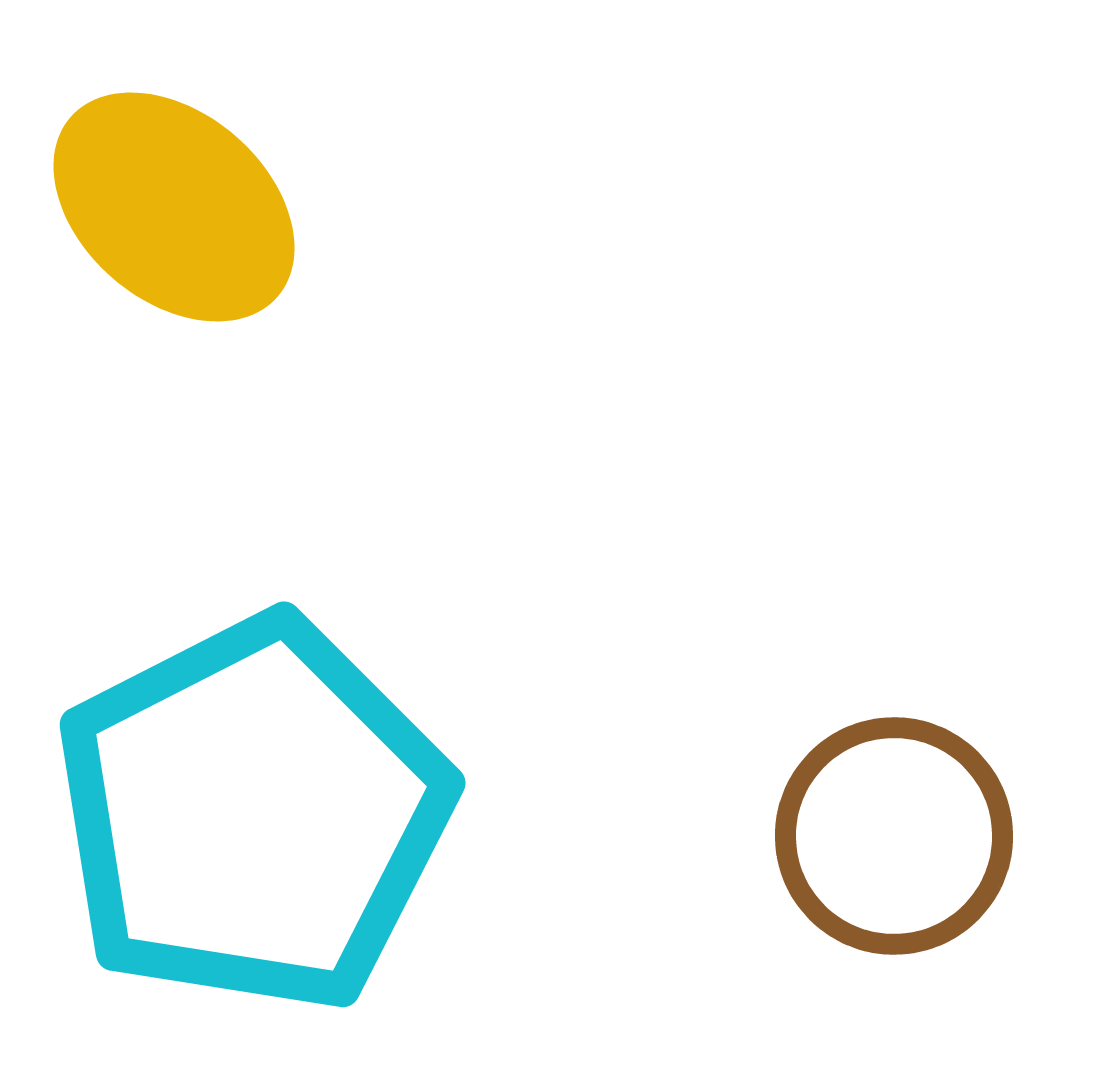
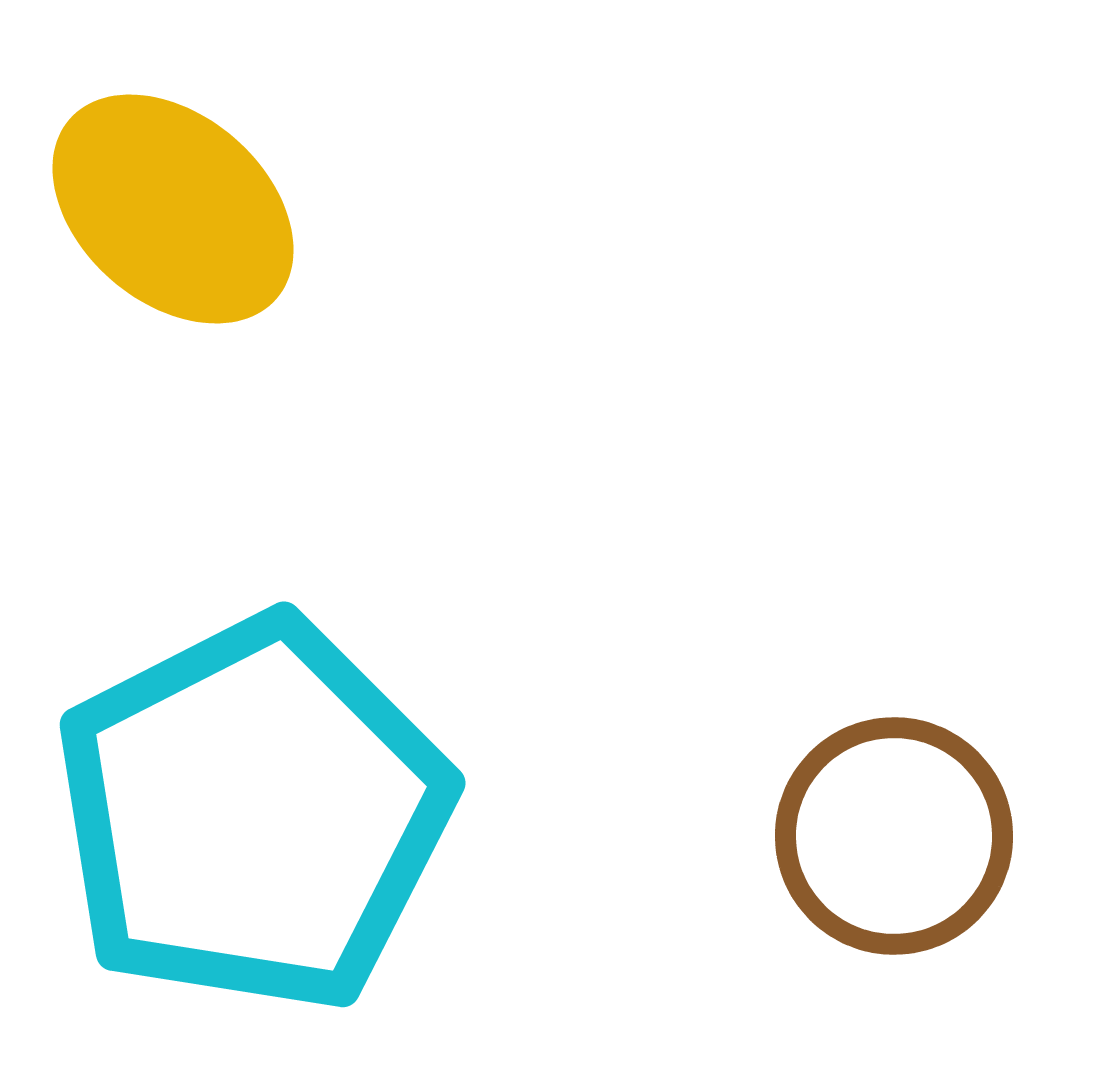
yellow ellipse: moved 1 px left, 2 px down
